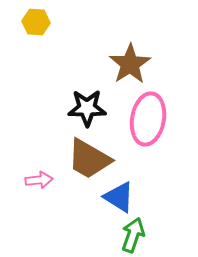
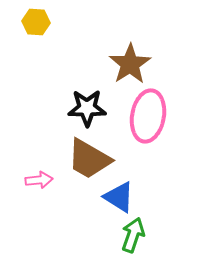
pink ellipse: moved 3 px up
